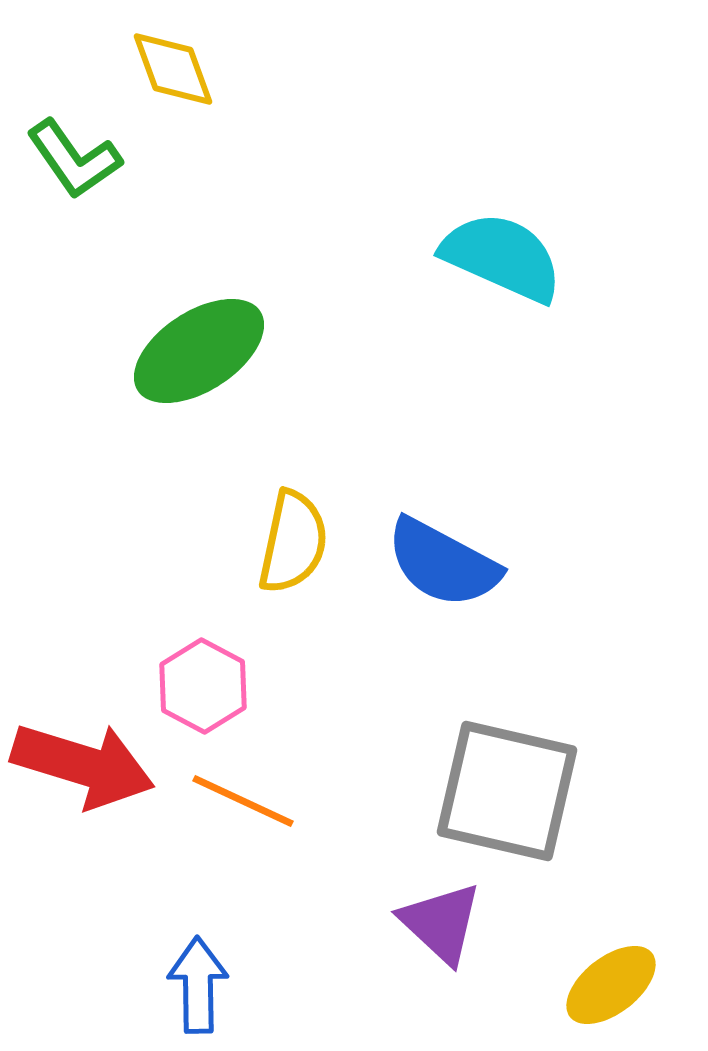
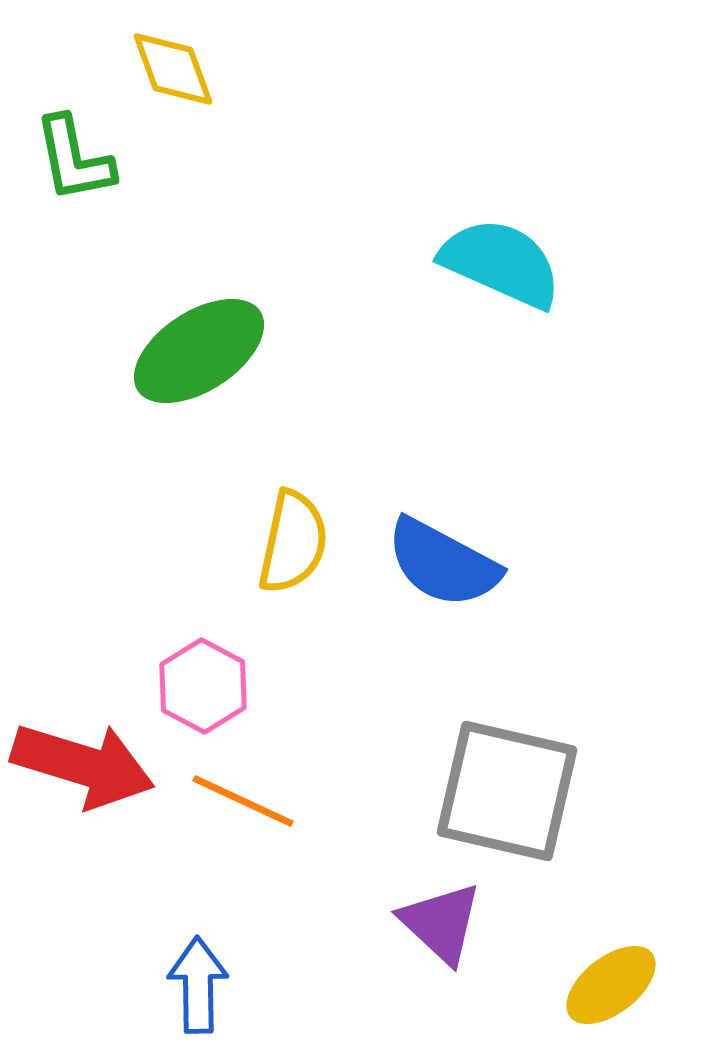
green L-shape: rotated 24 degrees clockwise
cyan semicircle: moved 1 px left, 6 px down
